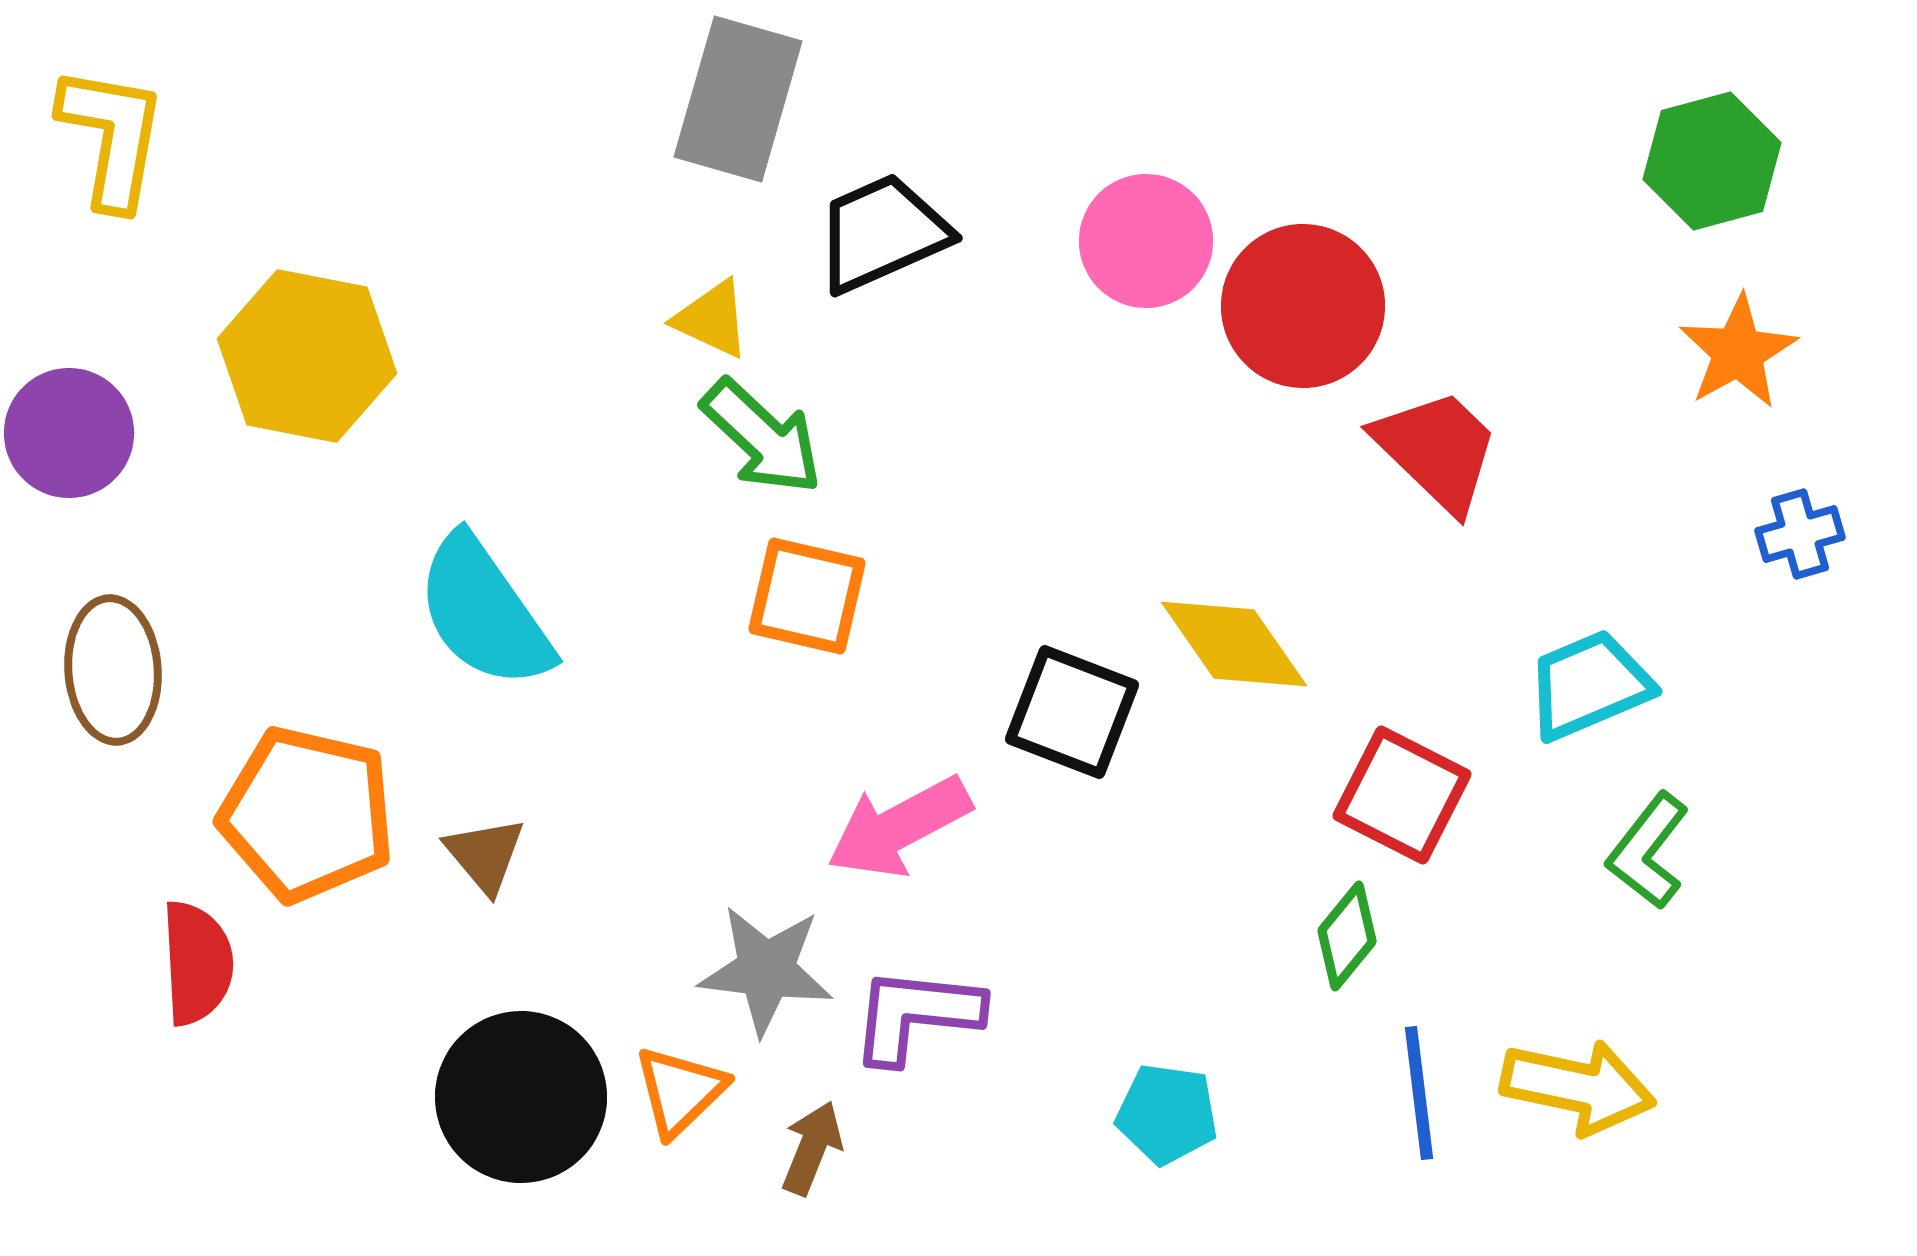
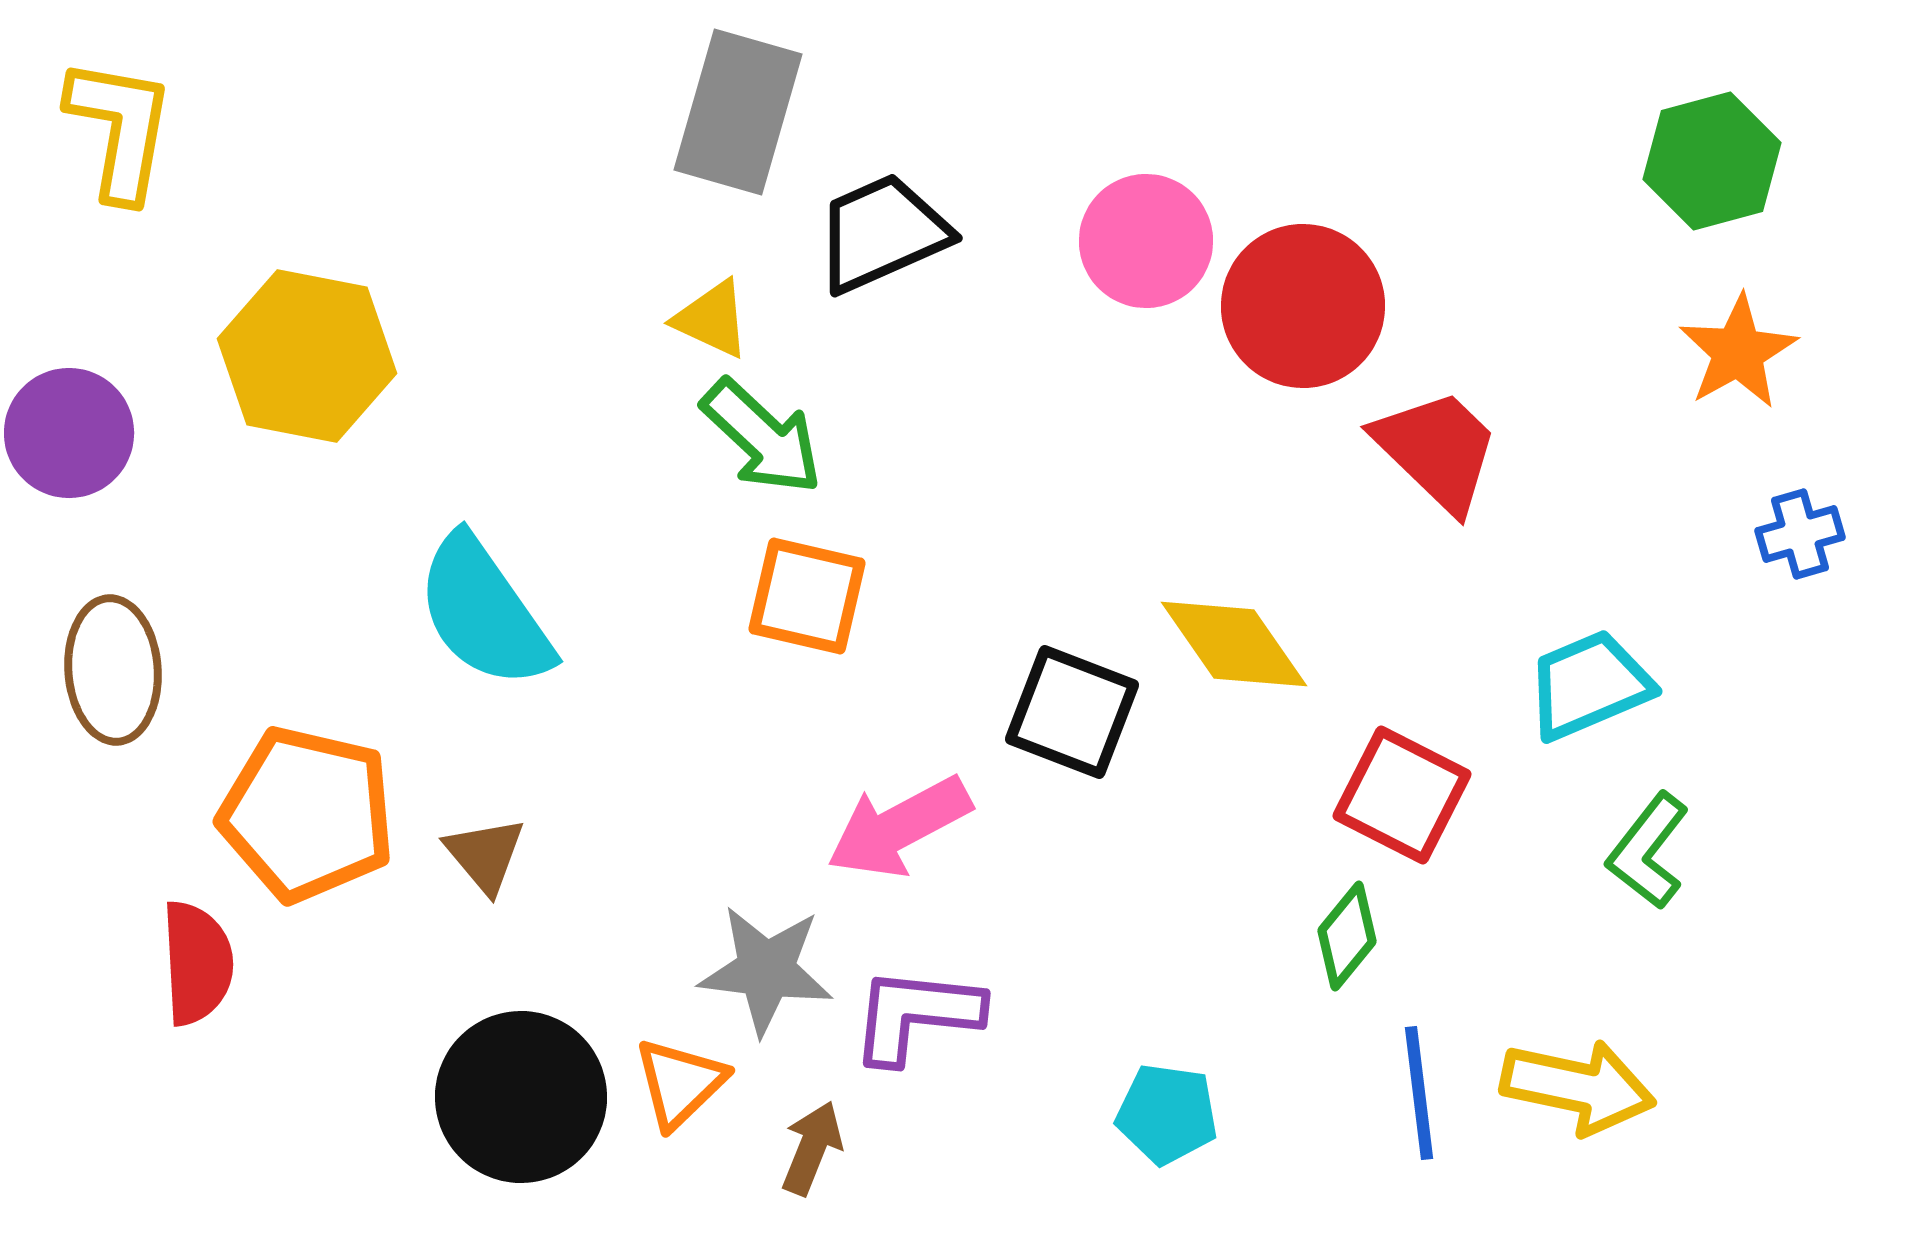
gray rectangle: moved 13 px down
yellow L-shape: moved 8 px right, 8 px up
orange triangle: moved 8 px up
